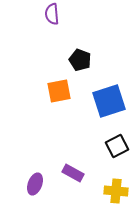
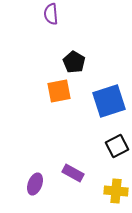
purple semicircle: moved 1 px left
black pentagon: moved 6 px left, 2 px down; rotated 10 degrees clockwise
